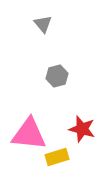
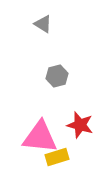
gray triangle: rotated 18 degrees counterclockwise
red star: moved 2 px left, 4 px up
pink triangle: moved 11 px right, 3 px down
